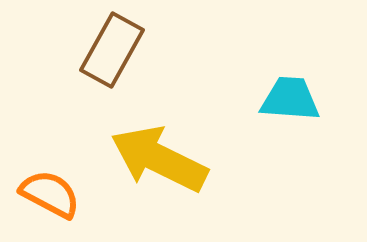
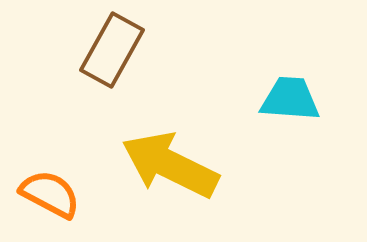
yellow arrow: moved 11 px right, 6 px down
